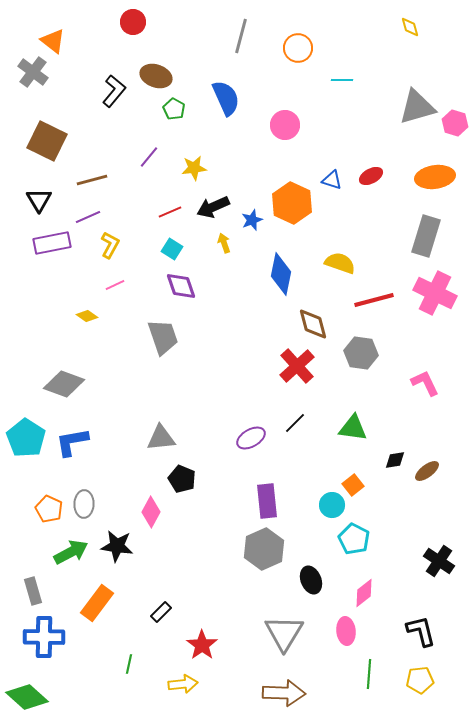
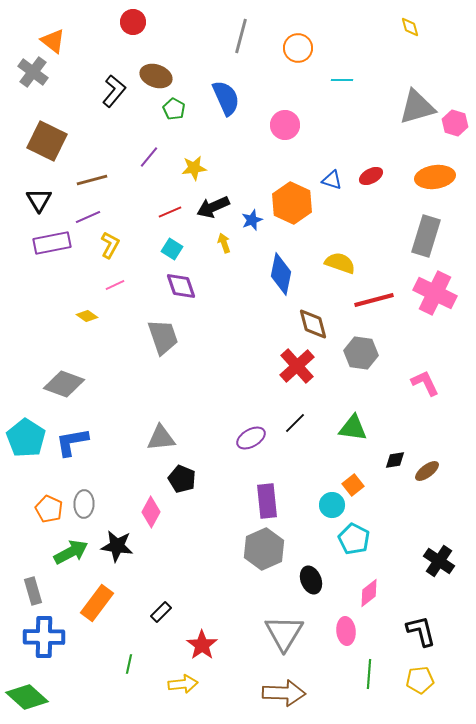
pink diamond at (364, 593): moved 5 px right
